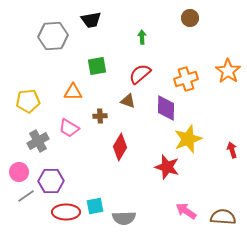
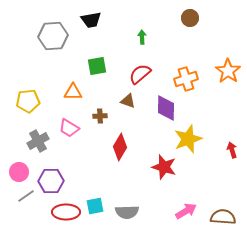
red star: moved 3 px left
pink arrow: rotated 115 degrees clockwise
gray semicircle: moved 3 px right, 6 px up
